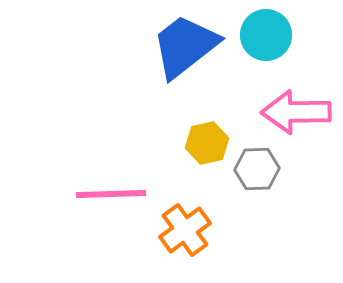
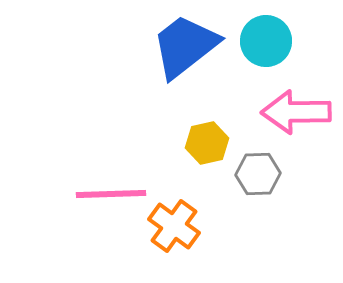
cyan circle: moved 6 px down
gray hexagon: moved 1 px right, 5 px down
orange cross: moved 11 px left, 4 px up; rotated 18 degrees counterclockwise
